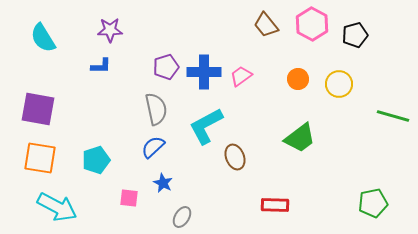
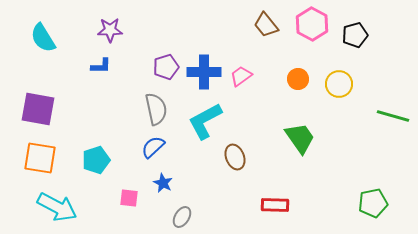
cyan L-shape: moved 1 px left, 5 px up
green trapezoid: rotated 88 degrees counterclockwise
